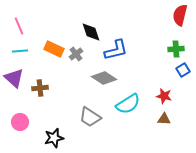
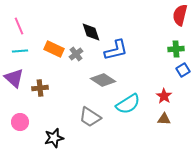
gray diamond: moved 1 px left, 2 px down
red star: rotated 21 degrees clockwise
